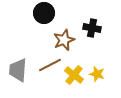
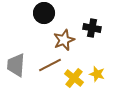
gray trapezoid: moved 2 px left, 5 px up
yellow cross: moved 3 px down
